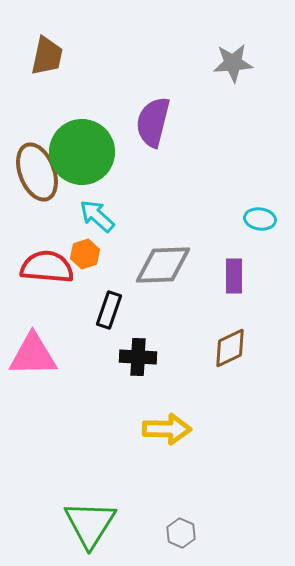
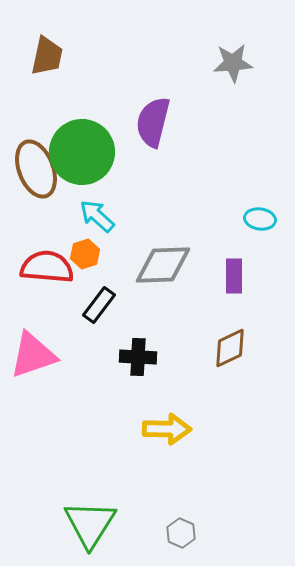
brown ellipse: moved 1 px left, 3 px up
black rectangle: moved 10 px left, 5 px up; rotated 18 degrees clockwise
pink triangle: rotated 18 degrees counterclockwise
